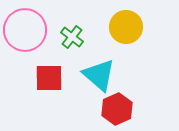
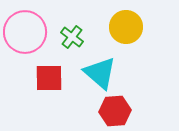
pink circle: moved 2 px down
cyan triangle: moved 1 px right, 2 px up
red hexagon: moved 2 px left, 2 px down; rotated 20 degrees clockwise
